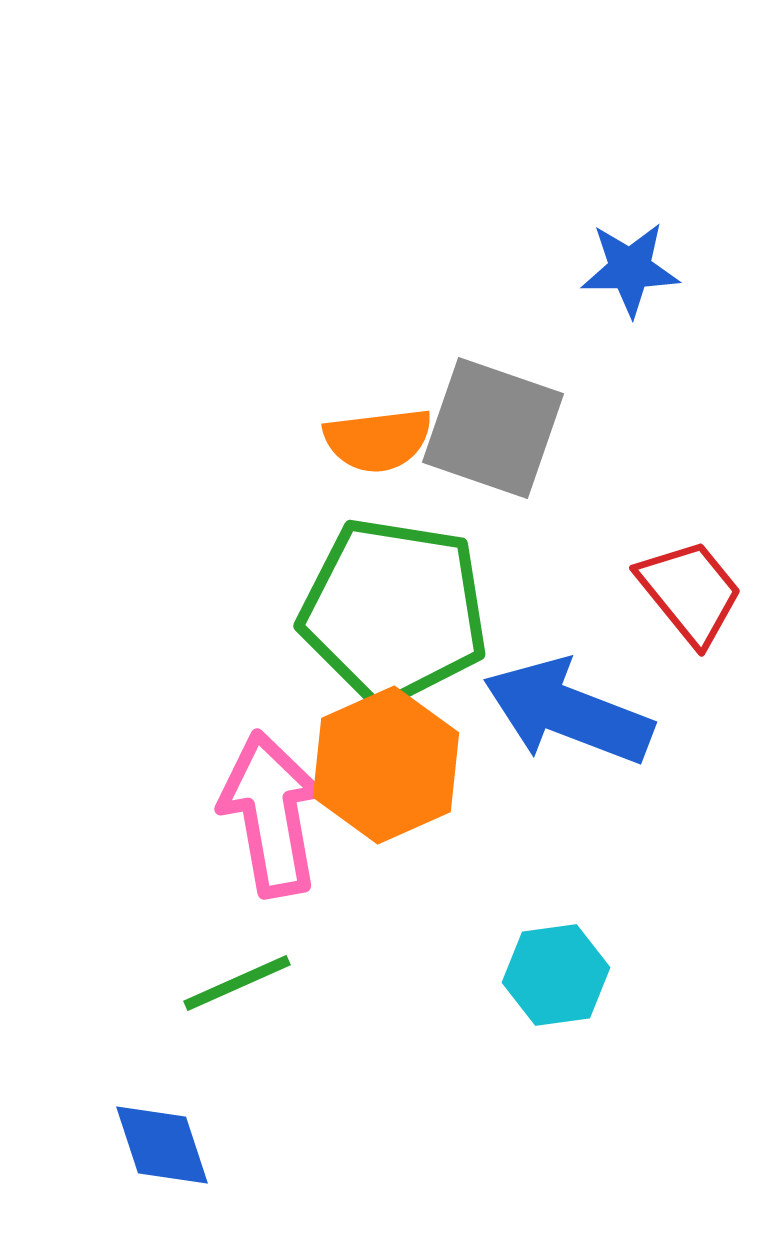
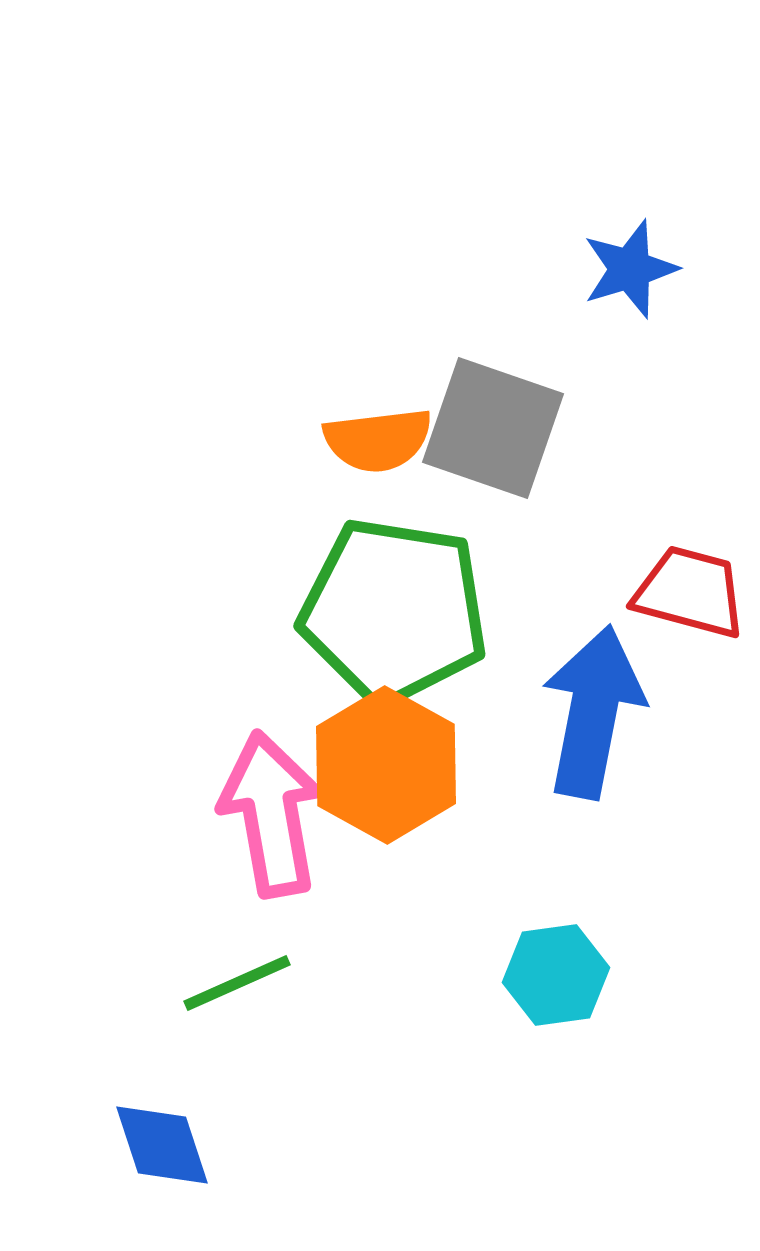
blue star: rotated 16 degrees counterclockwise
red trapezoid: rotated 36 degrees counterclockwise
blue arrow: moved 25 px right; rotated 80 degrees clockwise
orange hexagon: rotated 7 degrees counterclockwise
